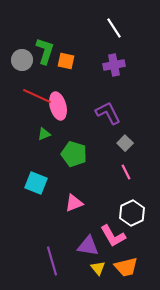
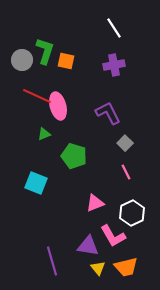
green pentagon: moved 2 px down
pink triangle: moved 21 px right
